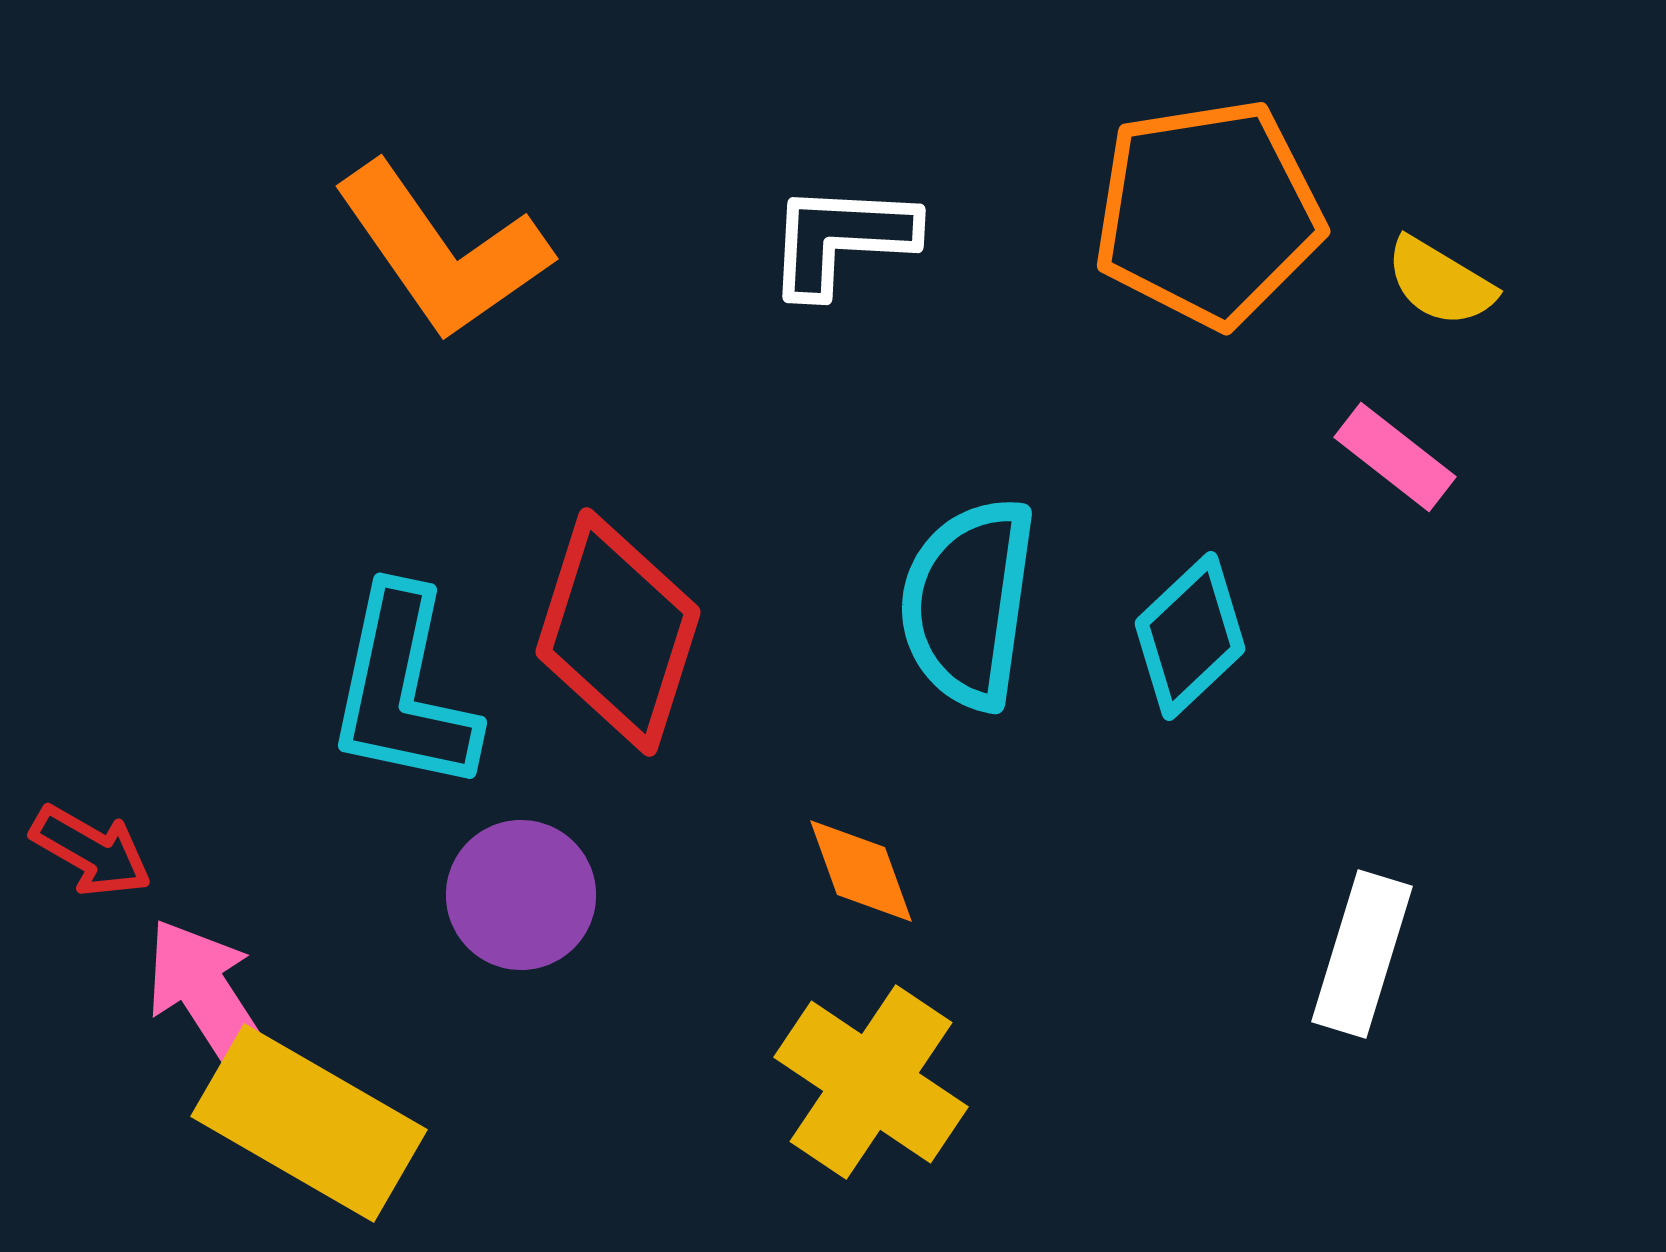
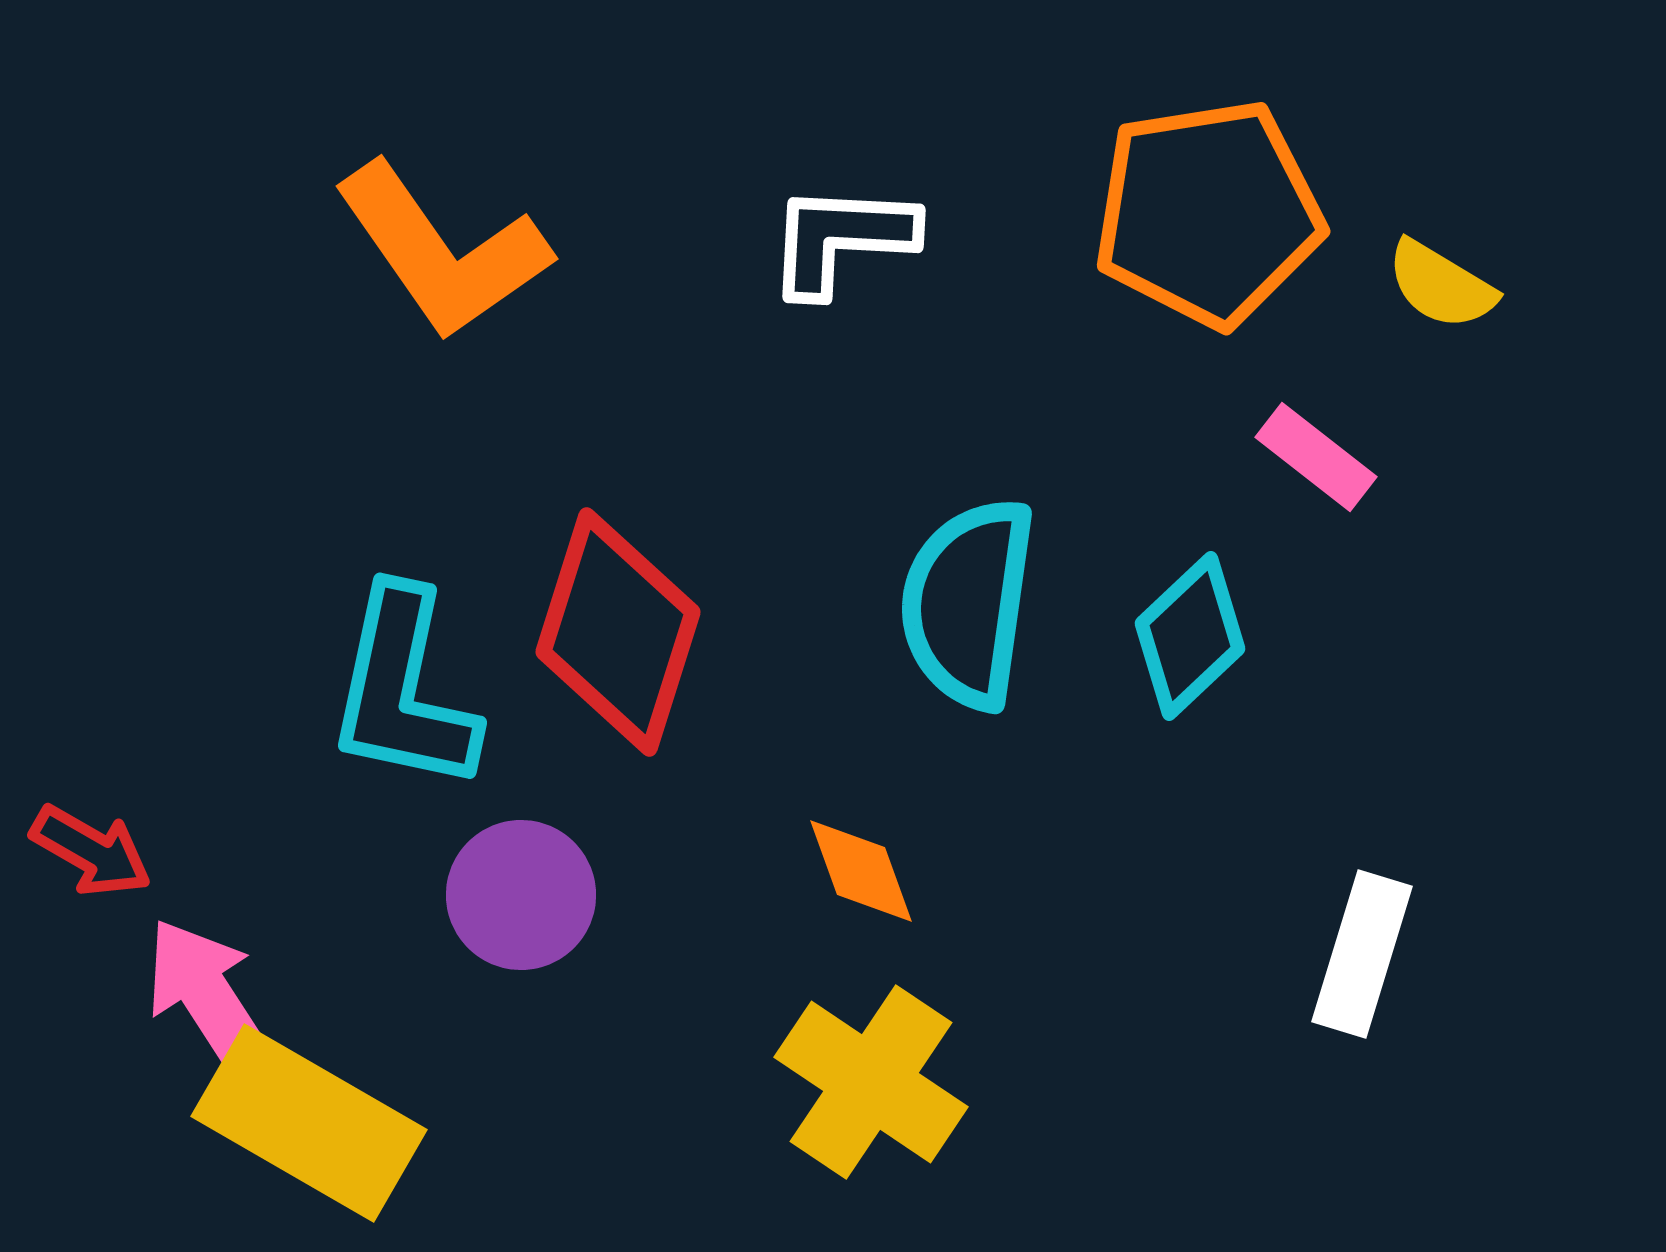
yellow semicircle: moved 1 px right, 3 px down
pink rectangle: moved 79 px left
